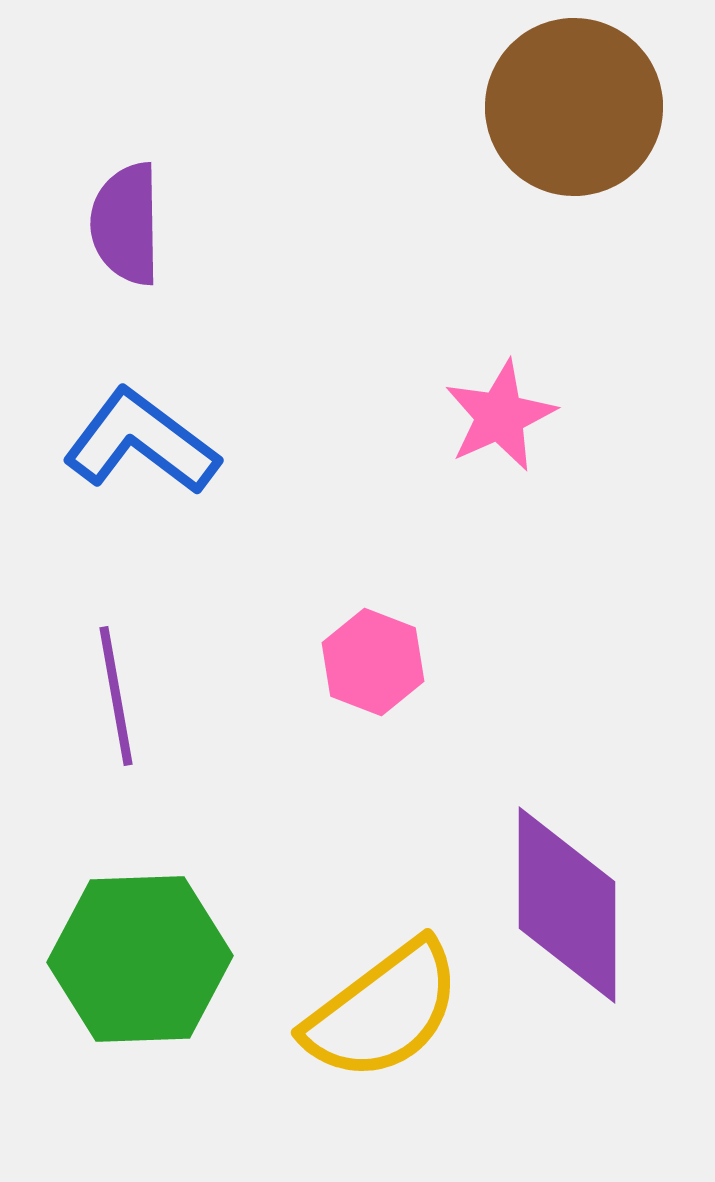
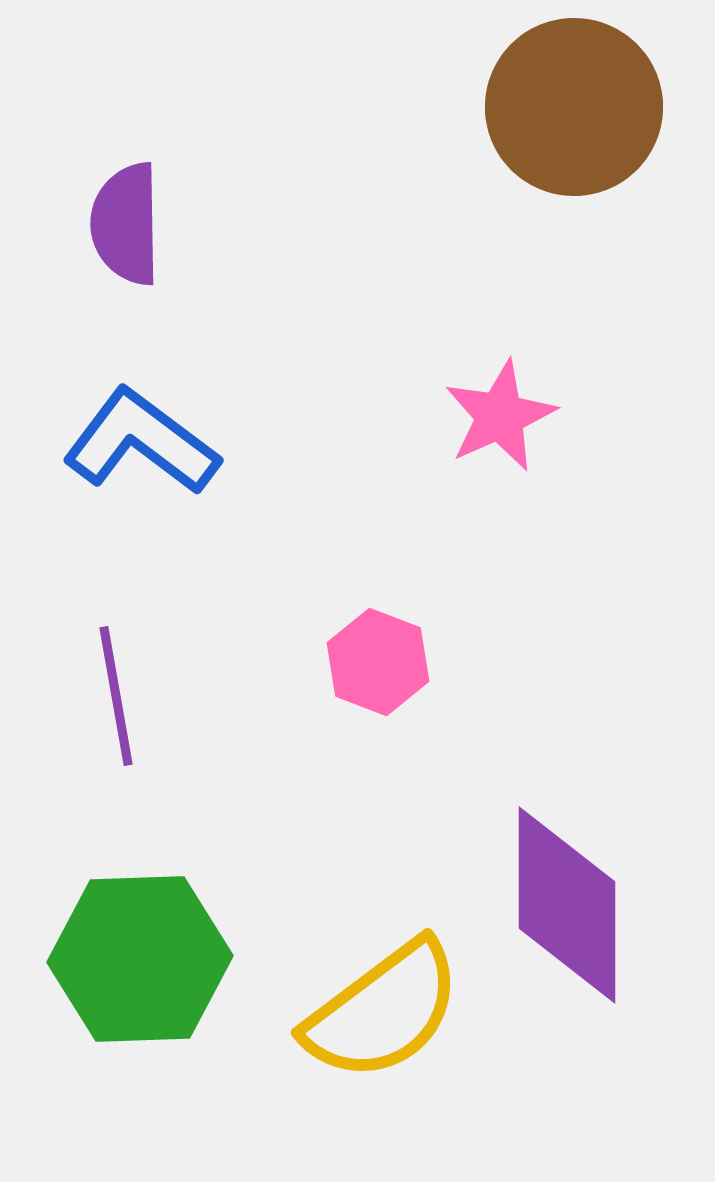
pink hexagon: moved 5 px right
